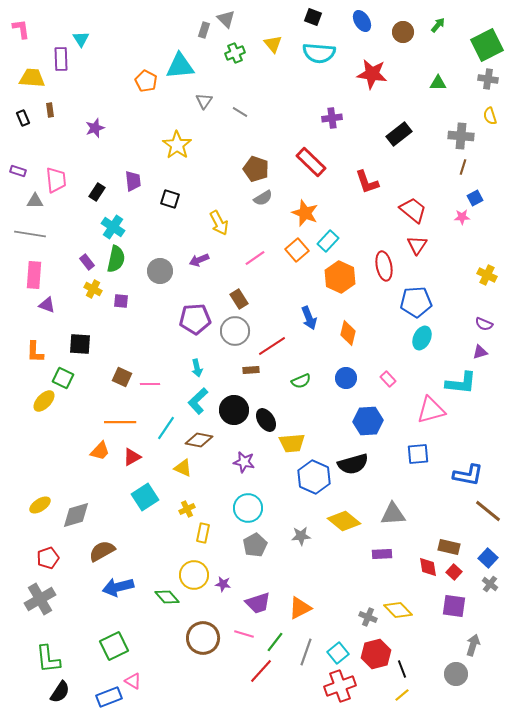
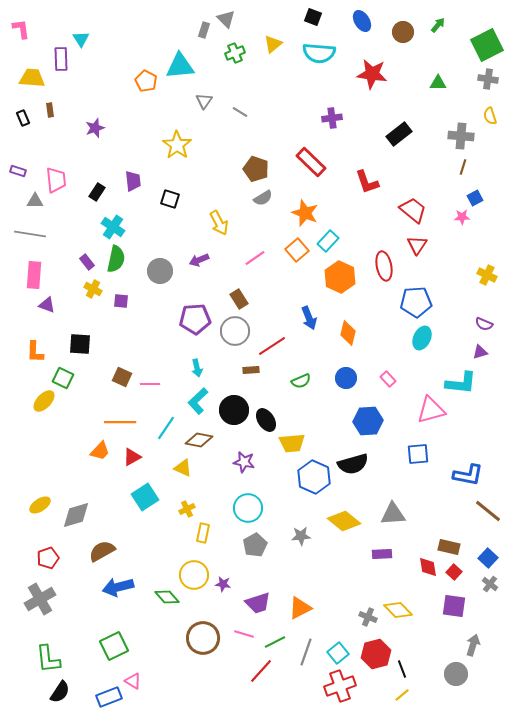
yellow triangle at (273, 44): rotated 30 degrees clockwise
green line at (275, 642): rotated 25 degrees clockwise
